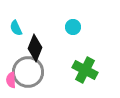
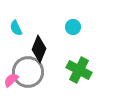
black diamond: moved 4 px right, 1 px down
green cross: moved 6 px left
pink semicircle: rotated 49 degrees clockwise
